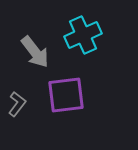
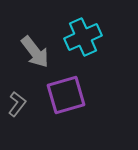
cyan cross: moved 2 px down
purple square: rotated 9 degrees counterclockwise
